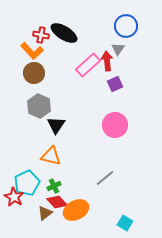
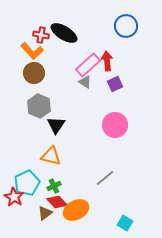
gray triangle: moved 33 px left, 33 px down; rotated 32 degrees counterclockwise
